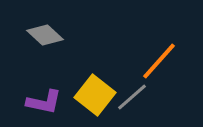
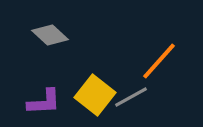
gray diamond: moved 5 px right
gray line: moved 1 px left; rotated 12 degrees clockwise
purple L-shape: rotated 15 degrees counterclockwise
